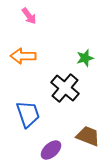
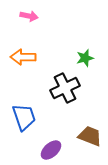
pink arrow: rotated 42 degrees counterclockwise
orange arrow: moved 1 px down
black cross: rotated 24 degrees clockwise
blue trapezoid: moved 4 px left, 3 px down
brown trapezoid: moved 2 px right
